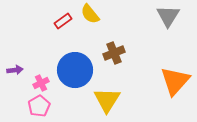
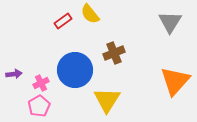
gray triangle: moved 2 px right, 6 px down
purple arrow: moved 1 px left, 4 px down
